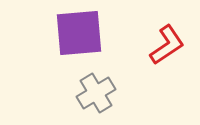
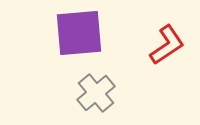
gray cross: rotated 9 degrees counterclockwise
